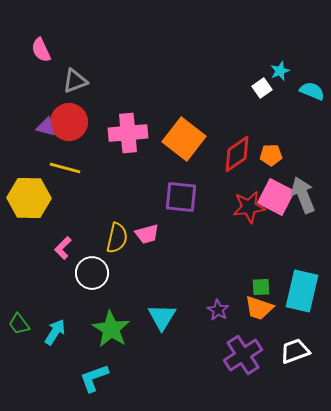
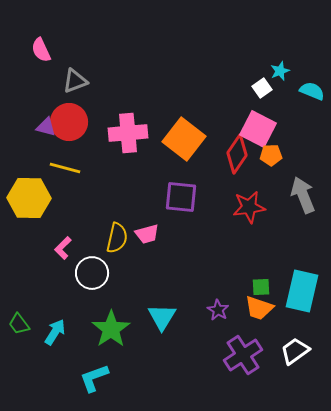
red diamond: rotated 21 degrees counterclockwise
pink square: moved 18 px left, 68 px up
green star: rotated 6 degrees clockwise
white trapezoid: rotated 16 degrees counterclockwise
